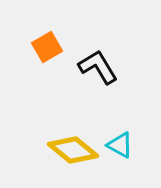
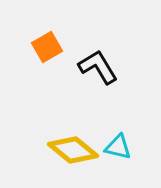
cyan triangle: moved 2 px left, 2 px down; rotated 16 degrees counterclockwise
